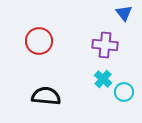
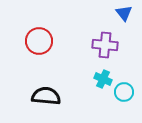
cyan cross: rotated 18 degrees counterclockwise
